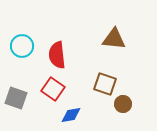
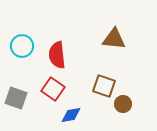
brown square: moved 1 px left, 2 px down
